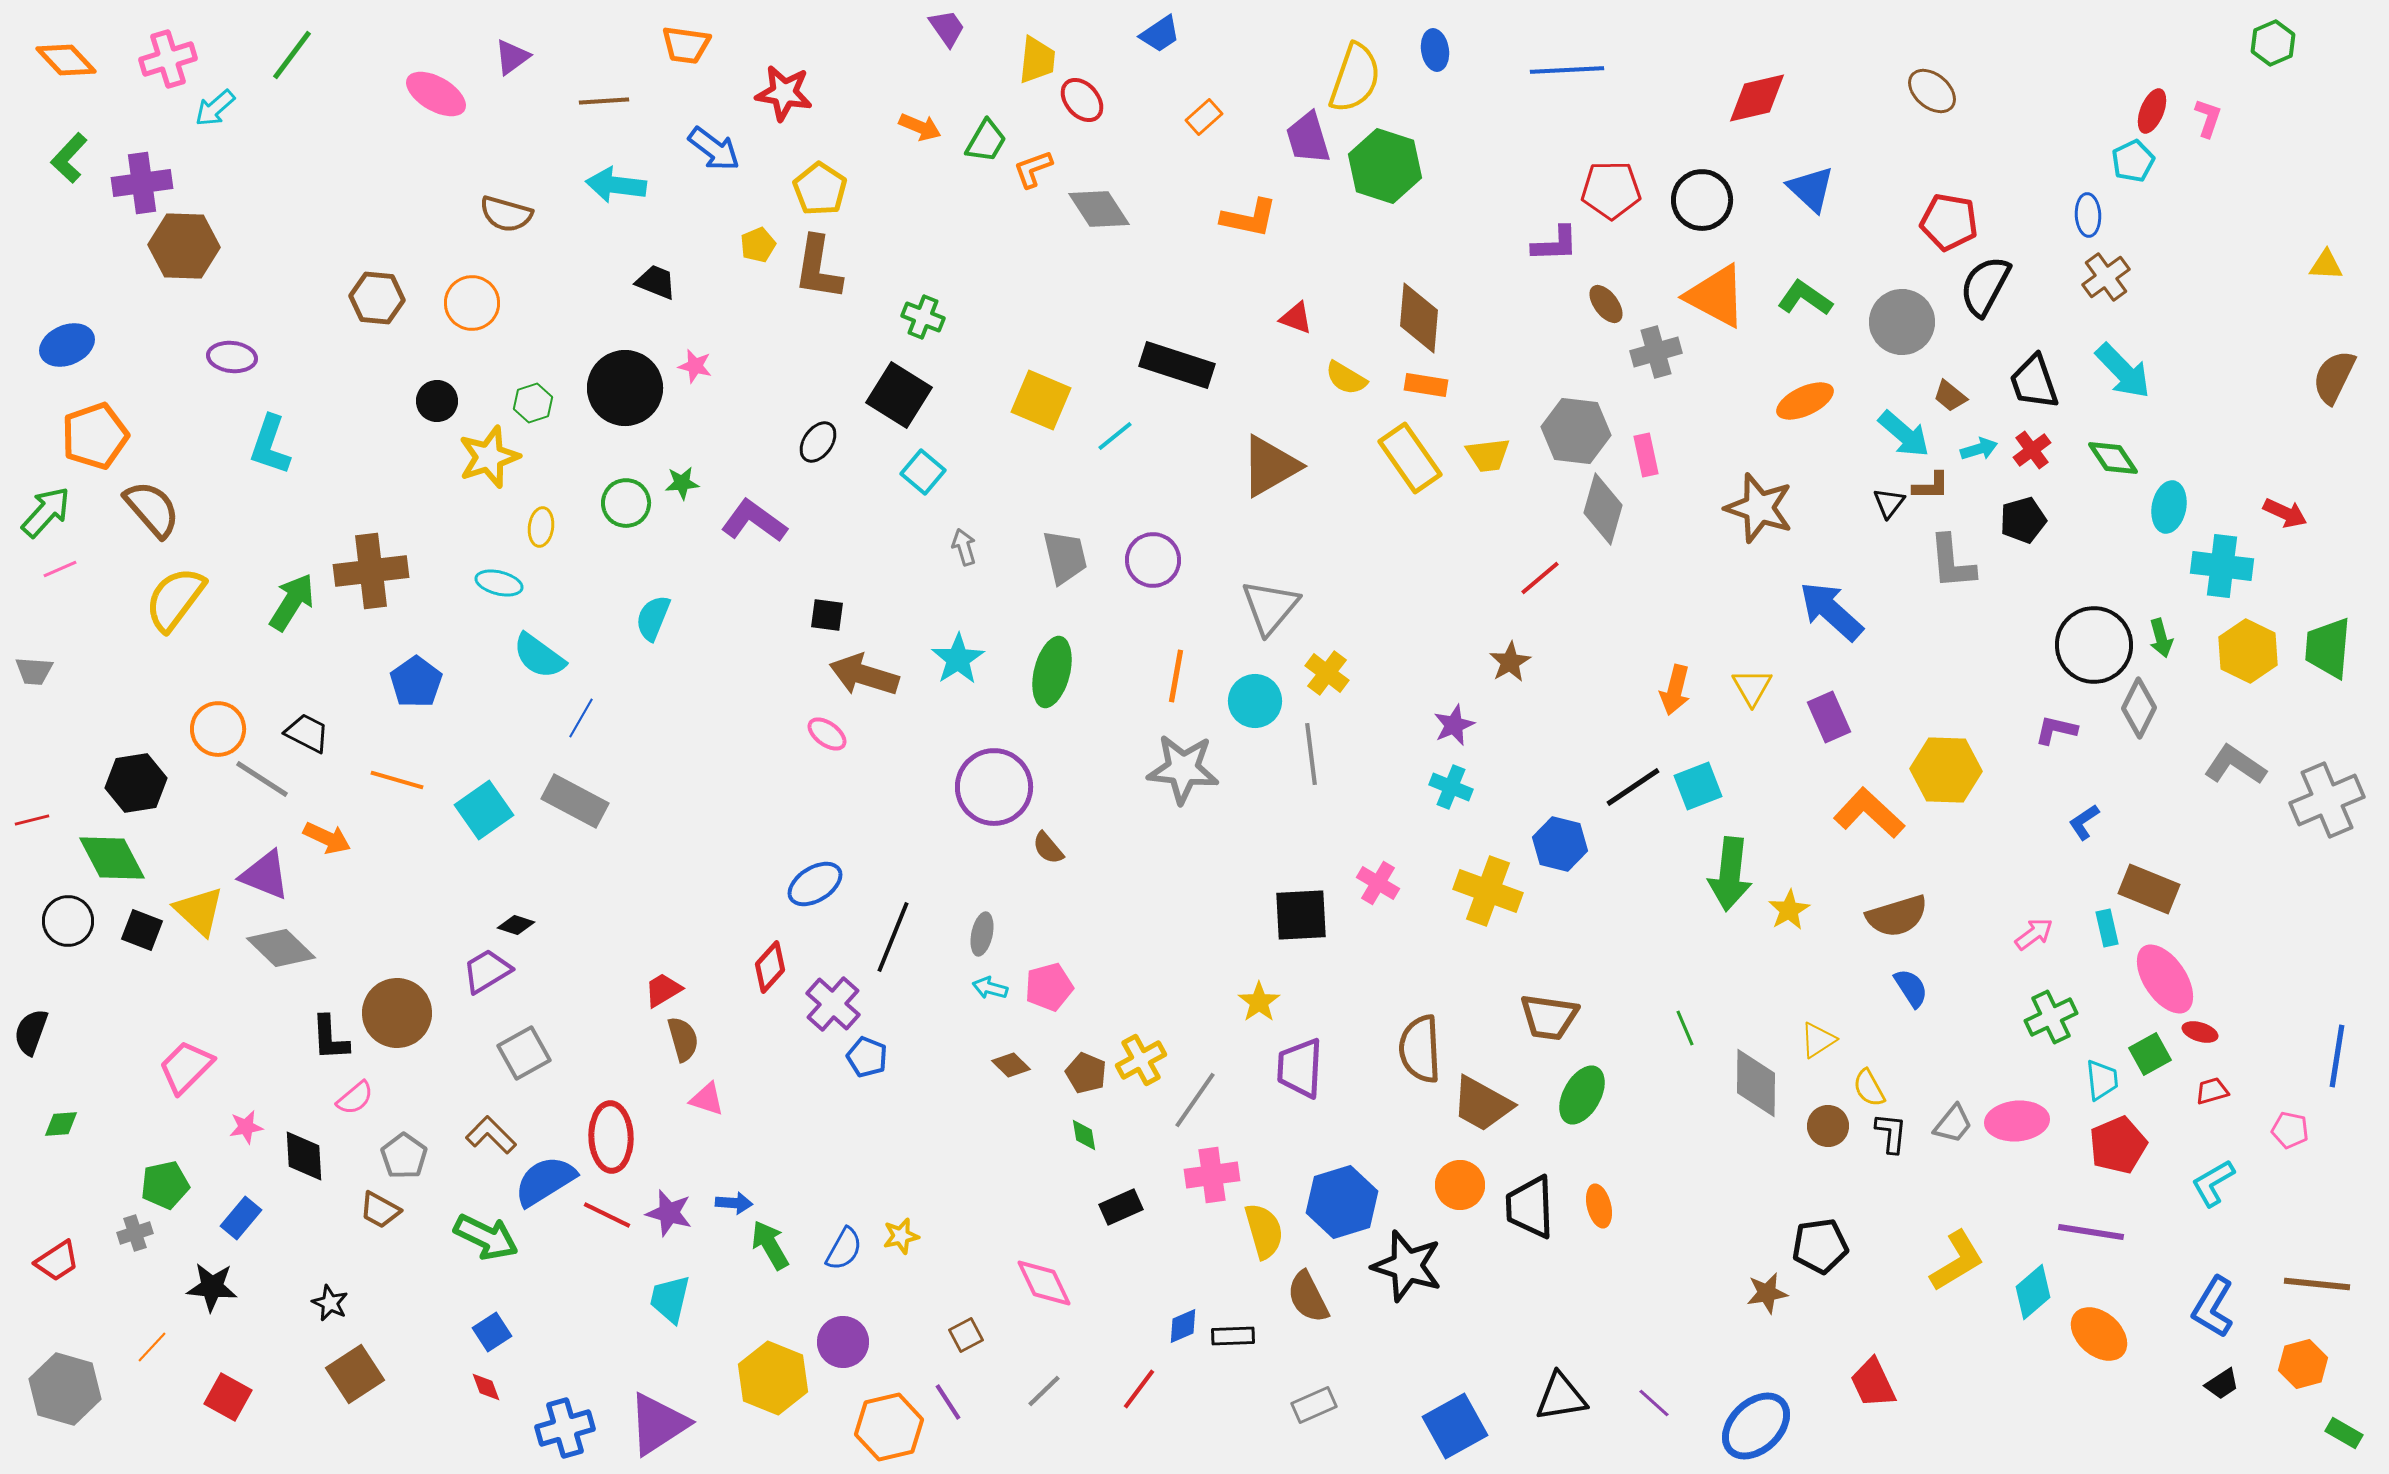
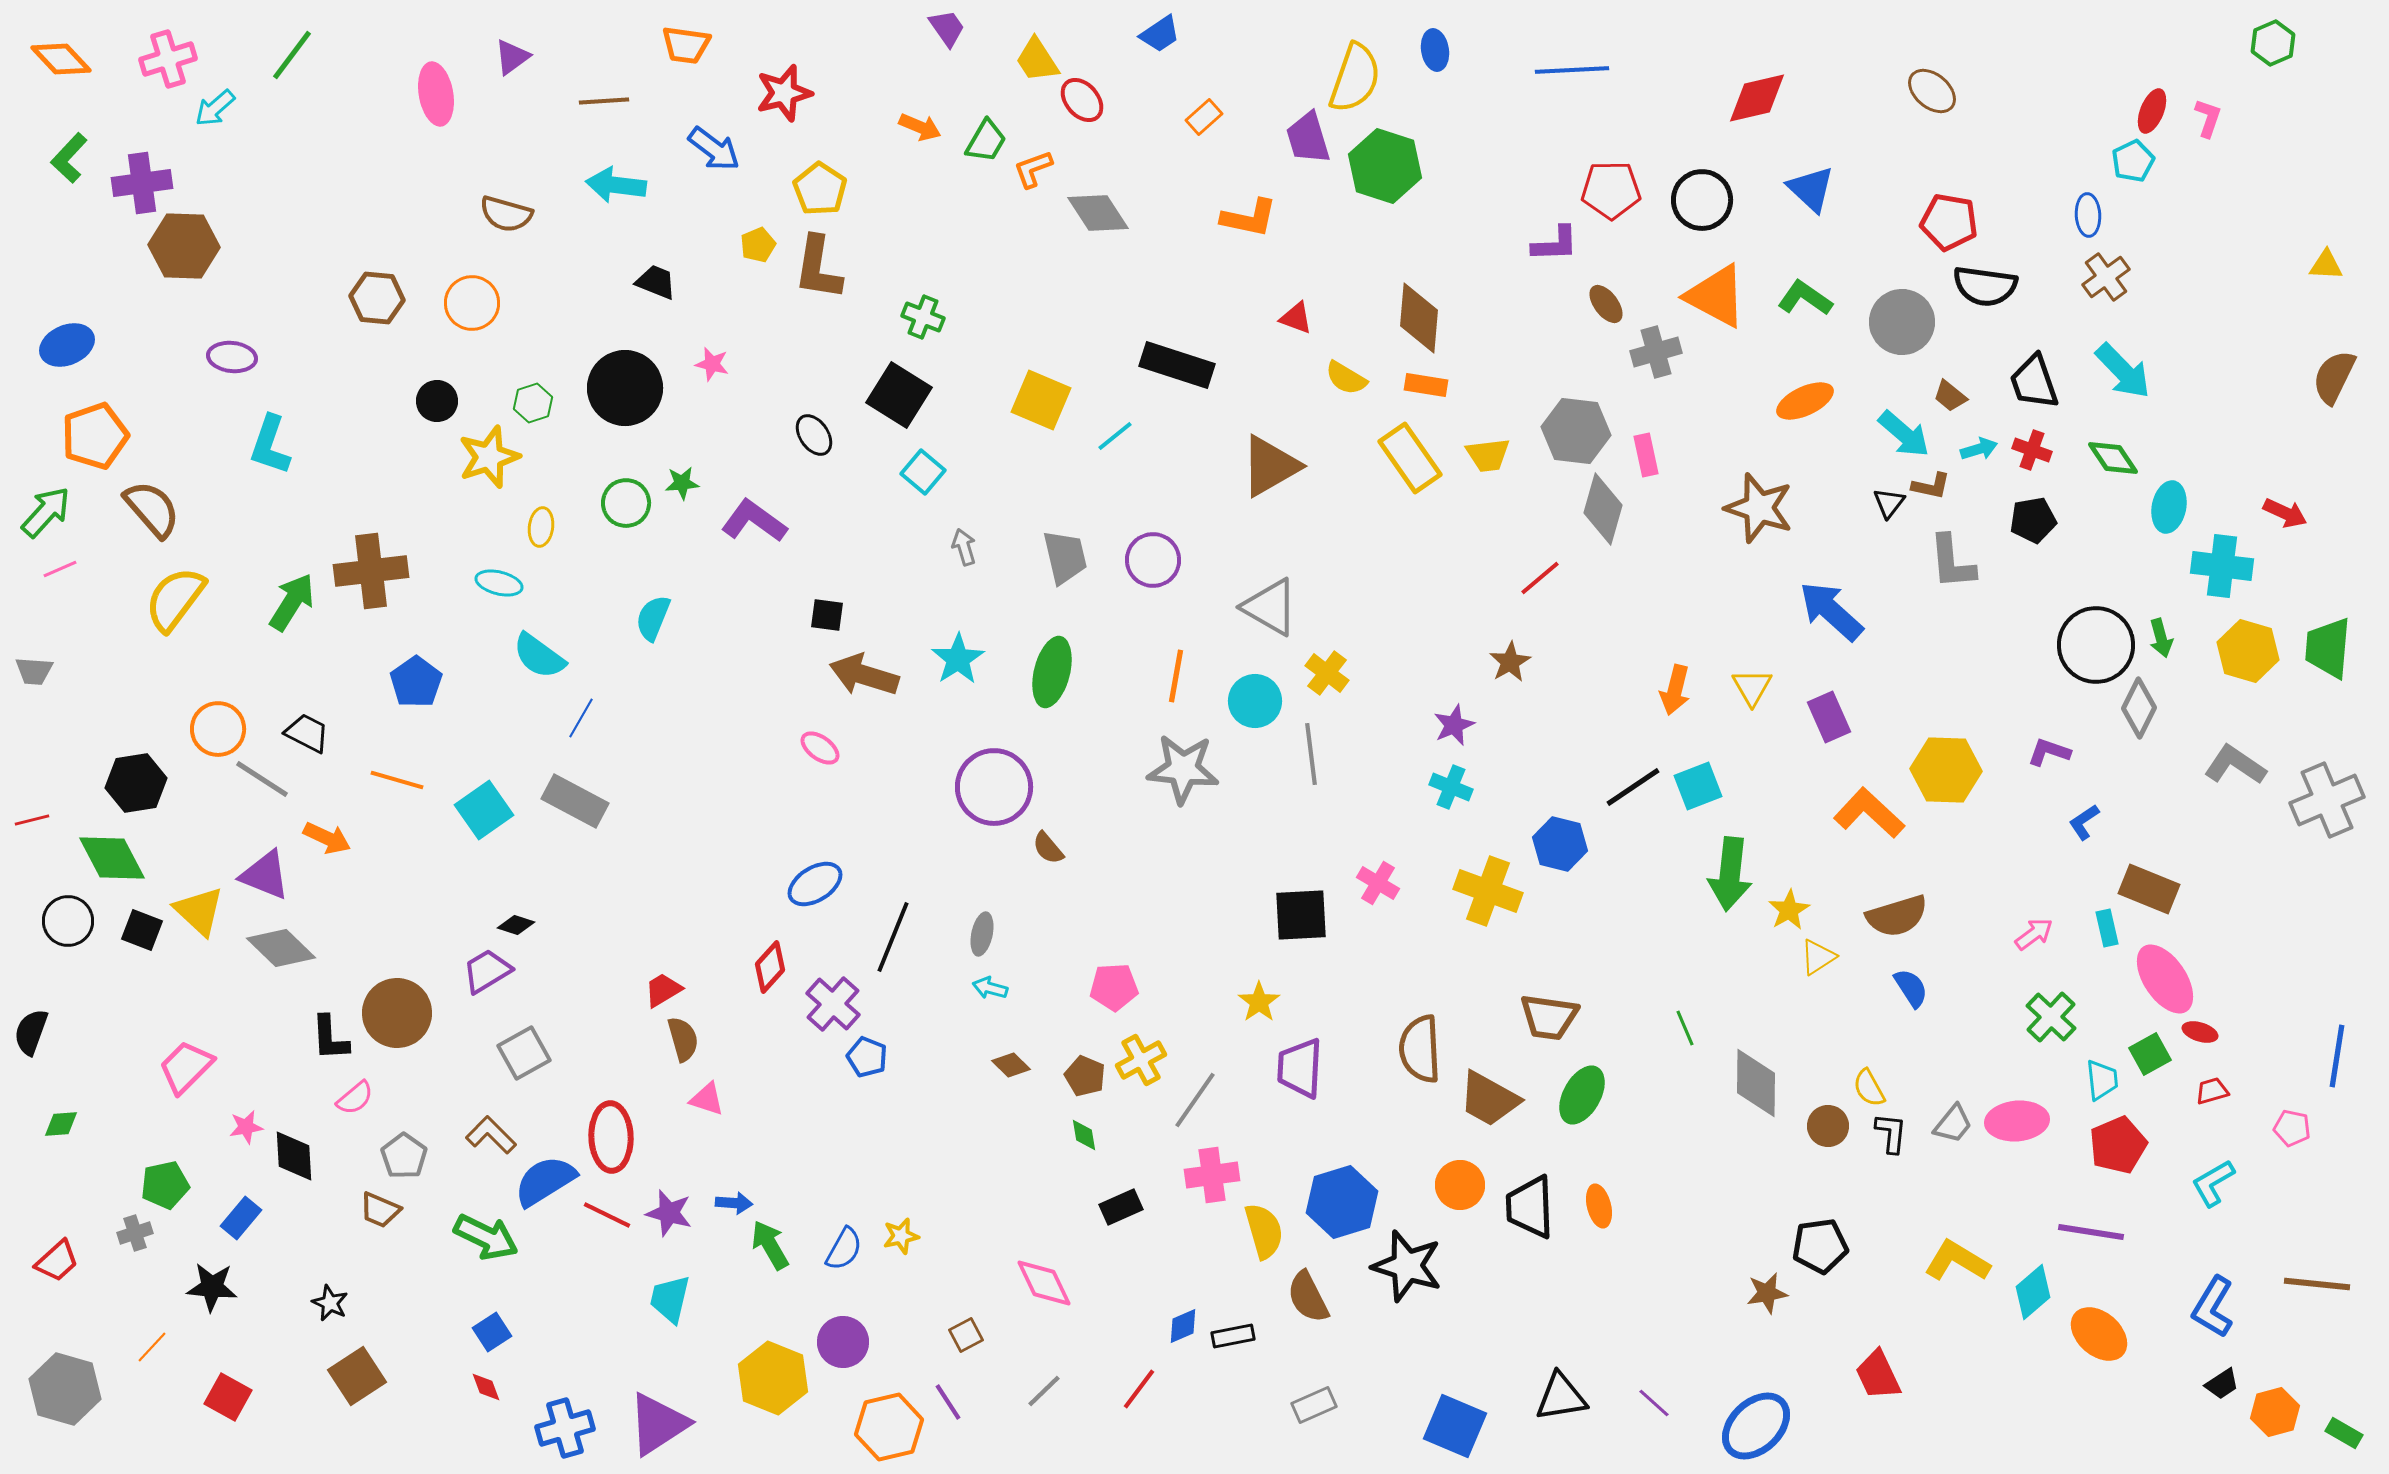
orange diamond at (66, 60): moved 5 px left, 1 px up
yellow trapezoid at (1037, 60): rotated 141 degrees clockwise
blue line at (1567, 70): moved 5 px right
red star at (784, 93): rotated 24 degrees counterclockwise
pink ellipse at (436, 94): rotated 50 degrees clockwise
gray diamond at (1099, 209): moved 1 px left, 4 px down
black semicircle at (1985, 286): rotated 110 degrees counterclockwise
pink star at (695, 366): moved 17 px right, 2 px up
black ellipse at (818, 442): moved 4 px left, 7 px up; rotated 69 degrees counterclockwise
red cross at (2032, 450): rotated 33 degrees counterclockwise
brown L-shape at (1931, 486): rotated 12 degrees clockwise
black pentagon at (2023, 520): moved 10 px right; rotated 6 degrees clockwise
gray triangle at (1270, 607): rotated 40 degrees counterclockwise
black circle at (2094, 645): moved 2 px right
yellow hexagon at (2248, 651): rotated 10 degrees counterclockwise
purple L-shape at (2056, 730): moved 7 px left, 22 px down; rotated 6 degrees clockwise
pink ellipse at (827, 734): moved 7 px left, 14 px down
pink pentagon at (1049, 987): moved 65 px right; rotated 12 degrees clockwise
green cross at (2051, 1017): rotated 21 degrees counterclockwise
yellow triangle at (1818, 1040): moved 83 px up
brown pentagon at (1086, 1073): moved 1 px left, 3 px down
brown trapezoid at (1482, 1104): moved 7 px right, 5 px up
pink pentagon at (2290, 1130): moved 2 px right, 2 px up
black diamond at (304, 1156): moved 10 px left
brown trapezoid at (380, 1210): rotated 6 degrees counterclockwise
red trapezoid at (57, 1261): rotated 9 degrees counterclockwise
yellow L-shape at (1957, 1261): rotated 118 degrees counterclockwise
black rectangle at (1233, 1336): rotated 9 degrees counterclockwise
orange hexagon at (2303, 1364): moved 28 px left, 48 px down
brown square at (355, 1374): moved 2 px right, 2 px down
red trapezoid at (1873, 1383): moved 5 px right, 8 px up
blue square at (1455, 1426): rotated 38 degrees counterclockwise
